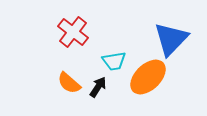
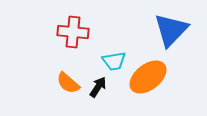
red cross: rotated 32 degrees counterclockwise
blue triangle: moved 9 px up
orange ellipse: rotated 6 degrees clockwise
orange semicircle: moved 1 px left
